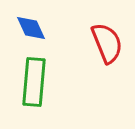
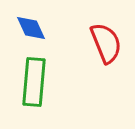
red semicircle: moved 1 px left
